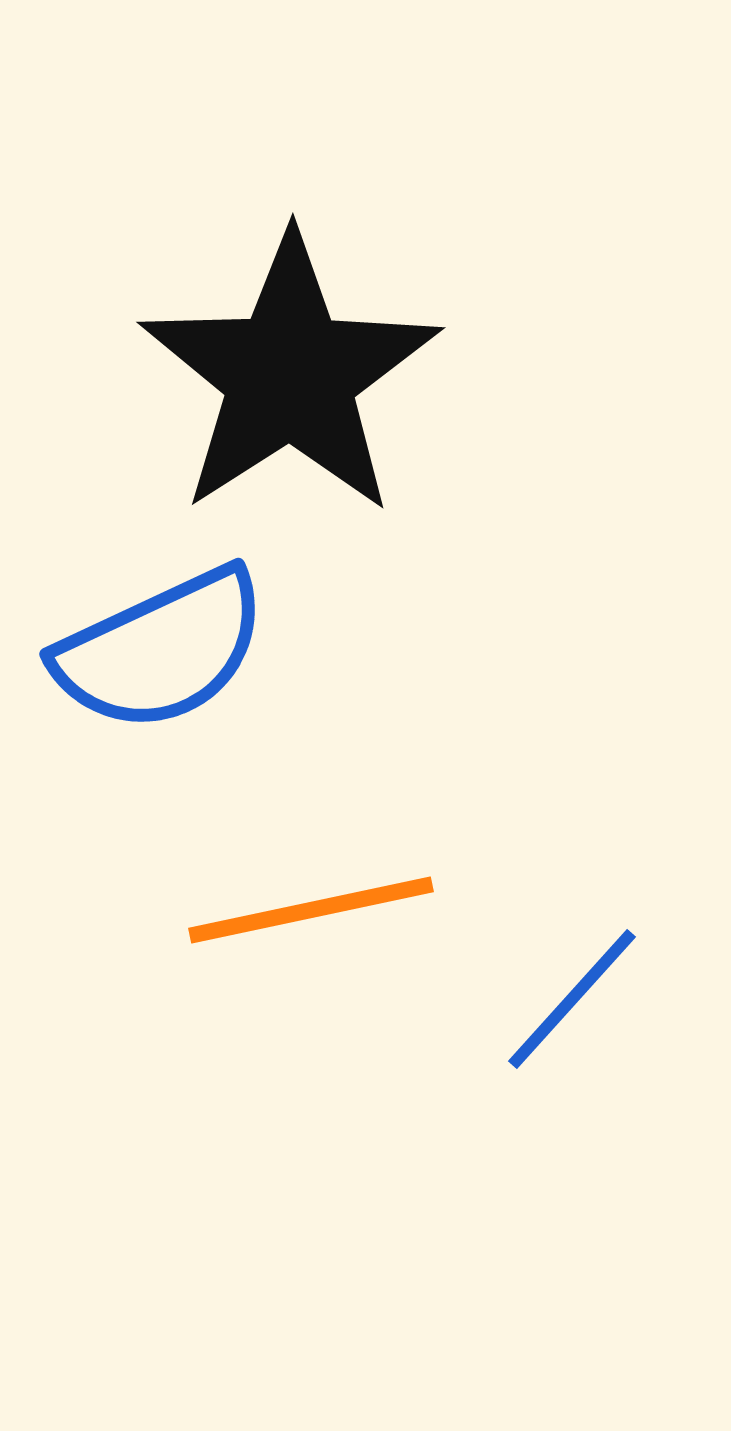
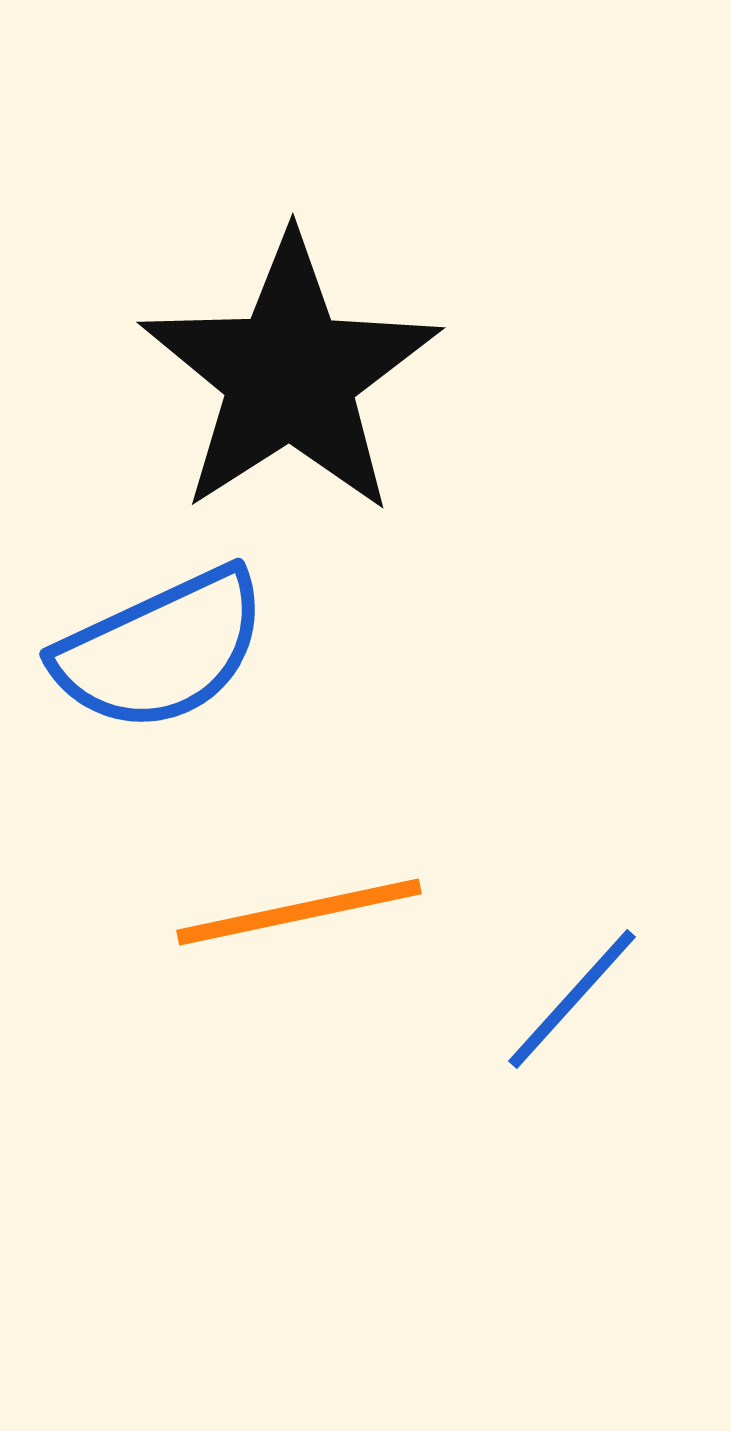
orange line: moved 12 px left, 2 px down
